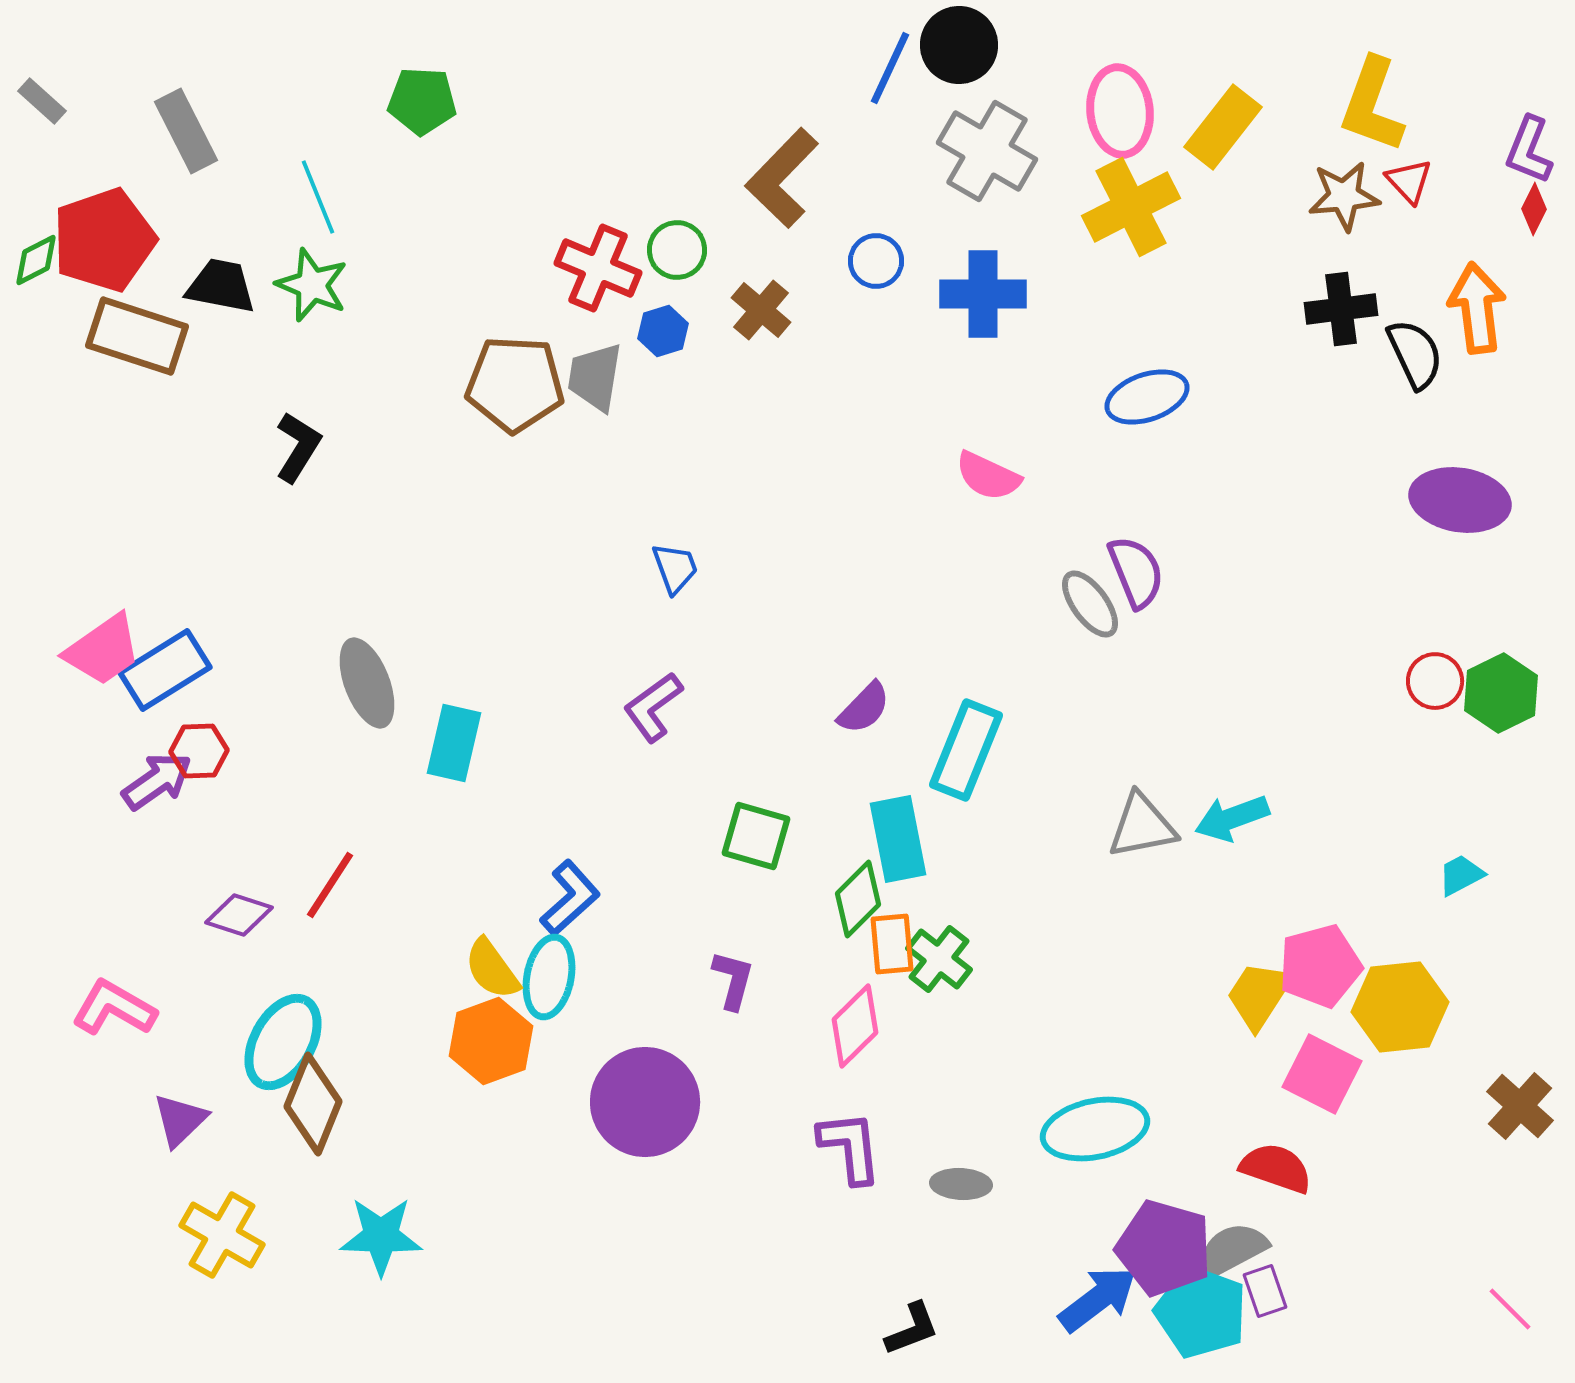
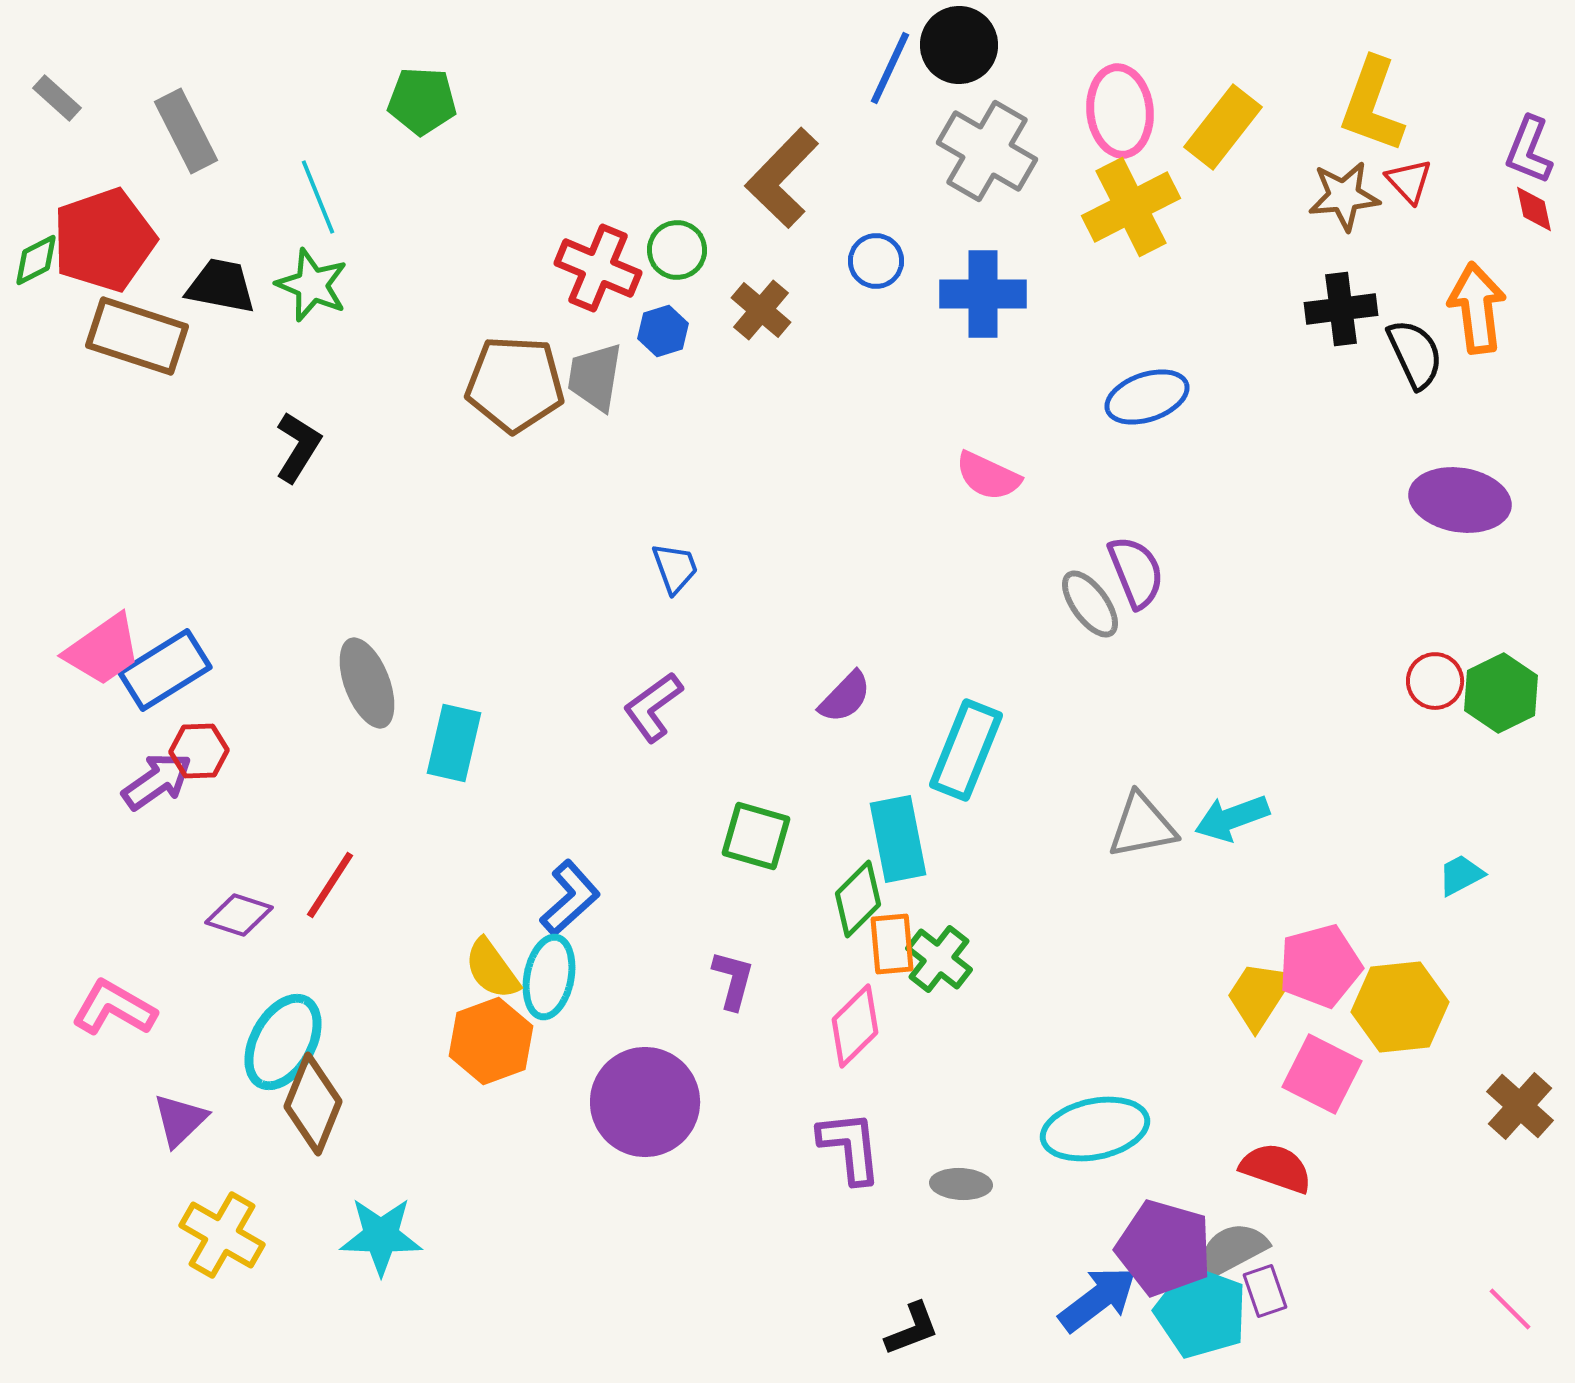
gray rectangle at (42, 101): moved 15 px right, 3 px up
red diamond at (1534, 209): rotated 39 degrees counterclockwise
purple semicircle at (864, 708): moved 19 px left, 11 px up
